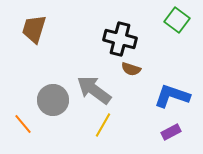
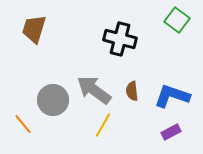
brown semicircle: moved 1 px right, 22 px down; rotated 66 degrees clockwise
